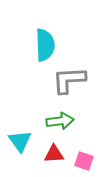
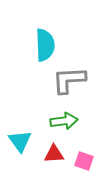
green arrow: moved 4 px right
